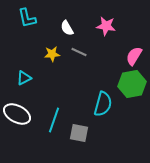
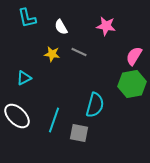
white semicircle: moved 6 px left, 1 px up
yellow star: rotated 14 degrees clockwise
cyan semicircle: moved 8 px left, 1 px down
white ellipse: moved 2 px down; rotated 16 degrees clockwise
